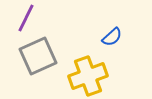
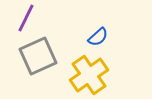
blue semicircle: moved 14 px left
yellow cross: moved 1 px right, 1 px up; rotated 15 degrees counterclockwise
